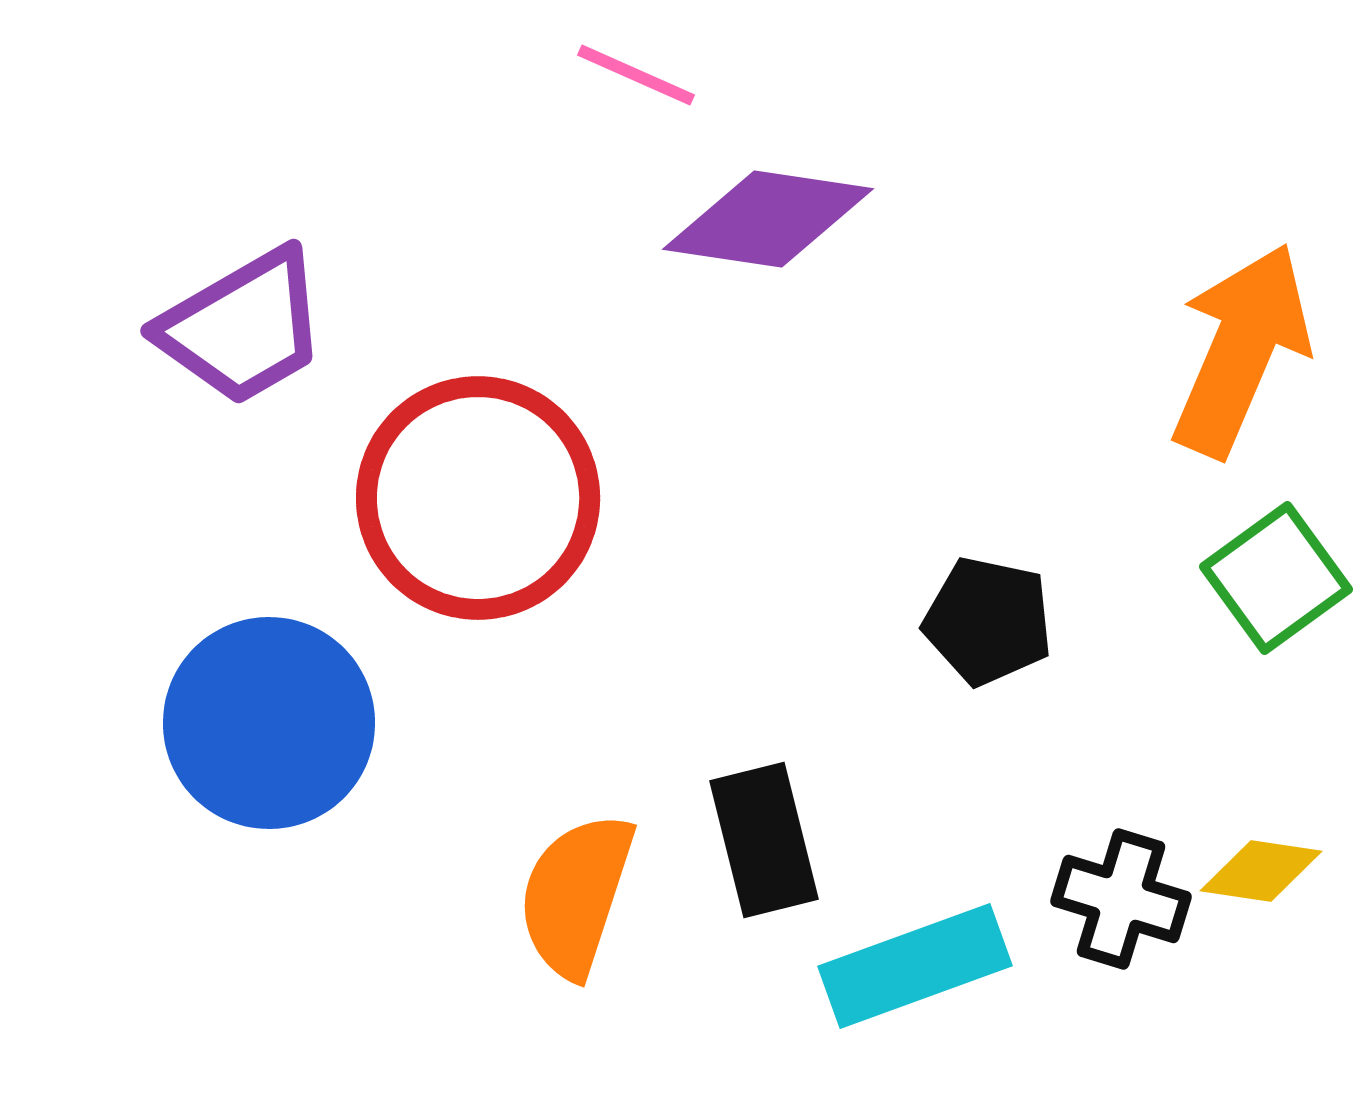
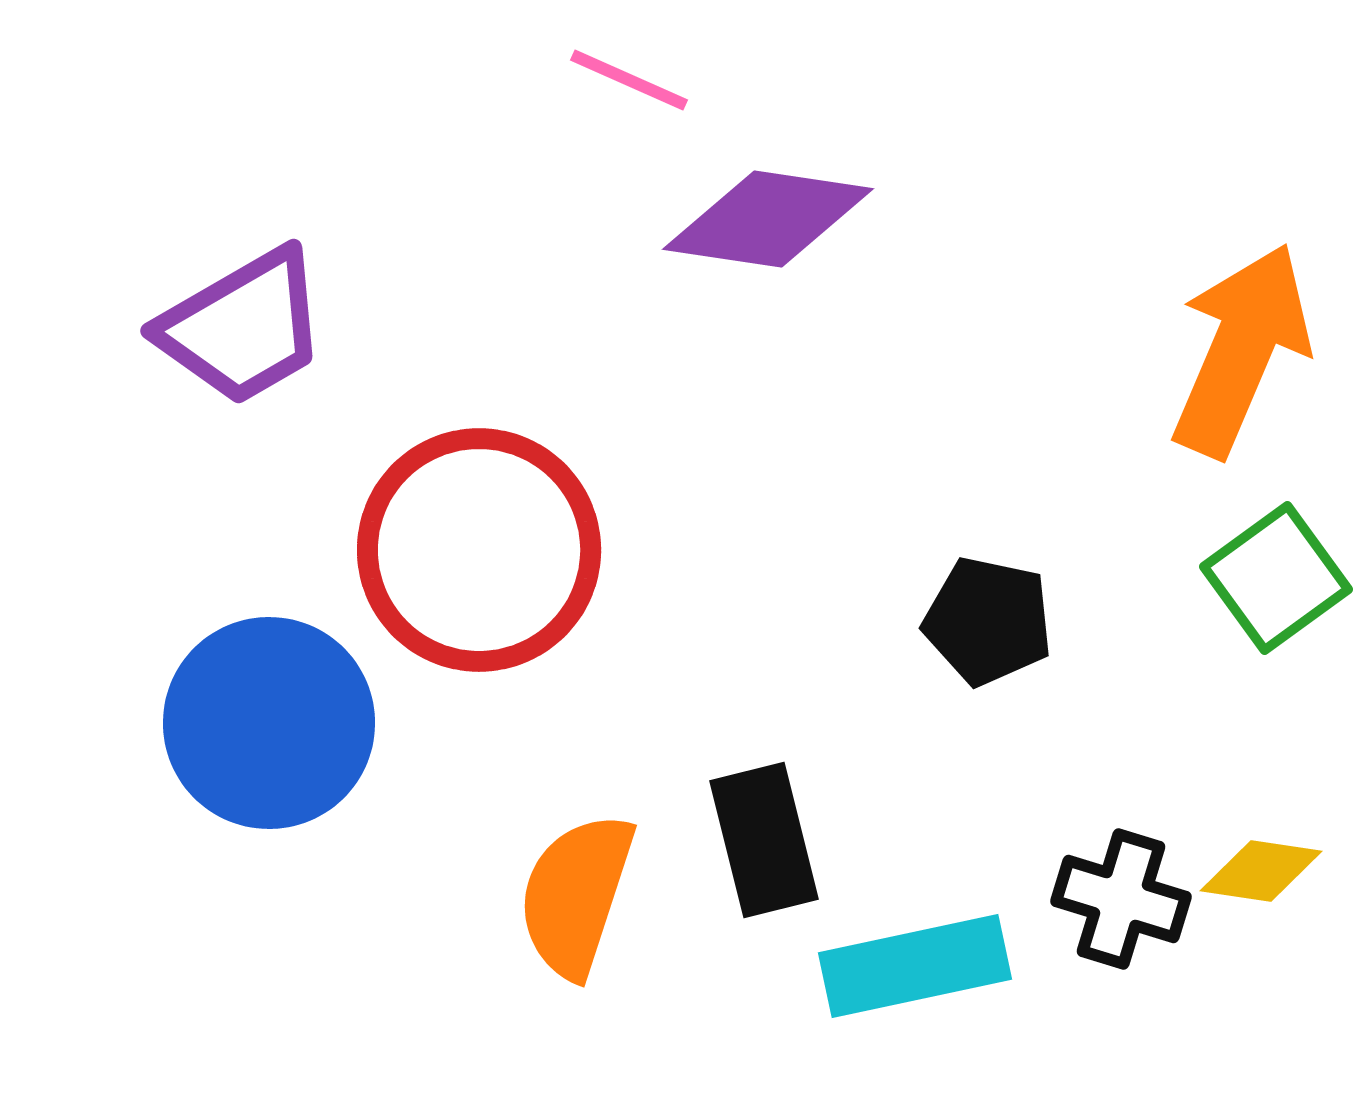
pink line: moved 7 px left, 5 px down
red circle: moved 1 px right, 52 px down
cyan rectangle: rotated 8 degrees clockwise
